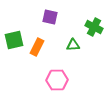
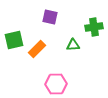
green cross: rotated 36 degrees counterclockwise
orange rectangle: moved 2 px down; rotated 18 degrees clockwise
pink hexagon: moved 1 px left, 4 px down
